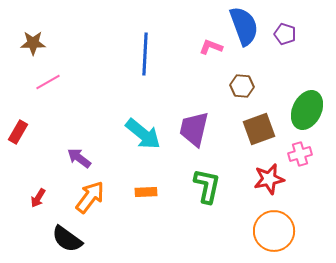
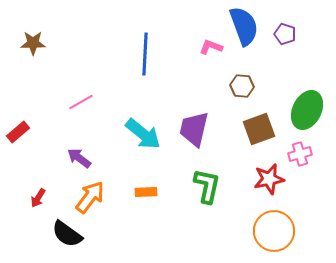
pink line: moved 33 px right, 20 px down
red rectangle: rotated 20 degrees clockwise
black semicircle: moved 5 px up
